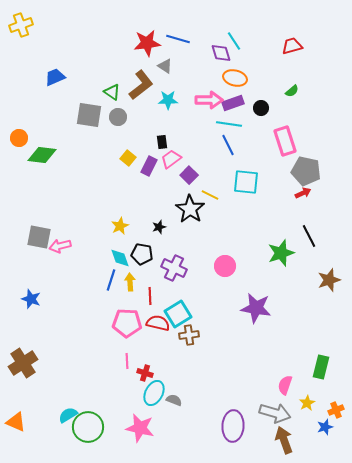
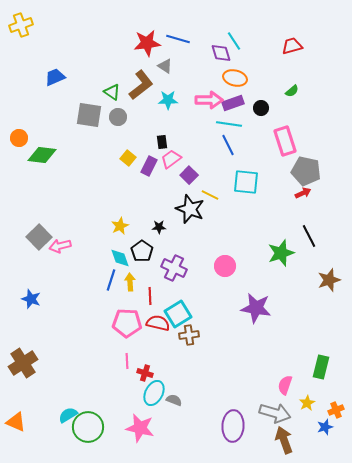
black star at (190, 209): rotated 12 degrees counterclockwise
black star at (159, 227): rotated 16 degrees clockwise
gray square at (39, 237): rotated 35 degrees clockwise
black pentagon at (142, 254): moved 3 px up; rotated 25 degrees clockwise
